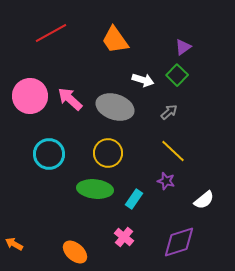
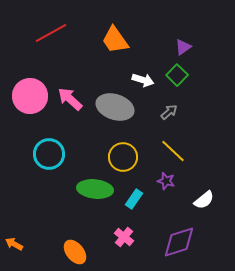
yellow circle: moved 15 px right, 4 px down
orange ellipse: rotated 10 degrees clockwise
